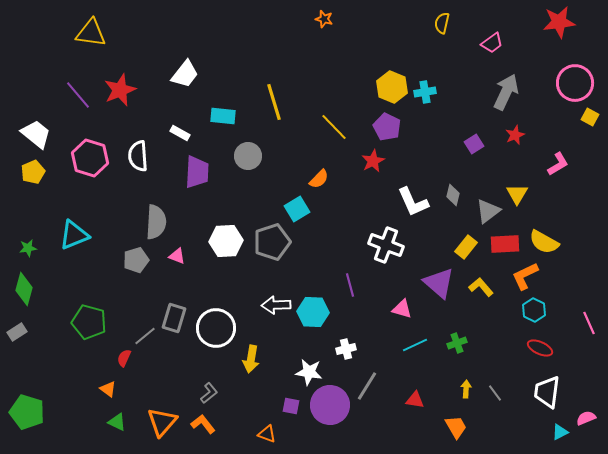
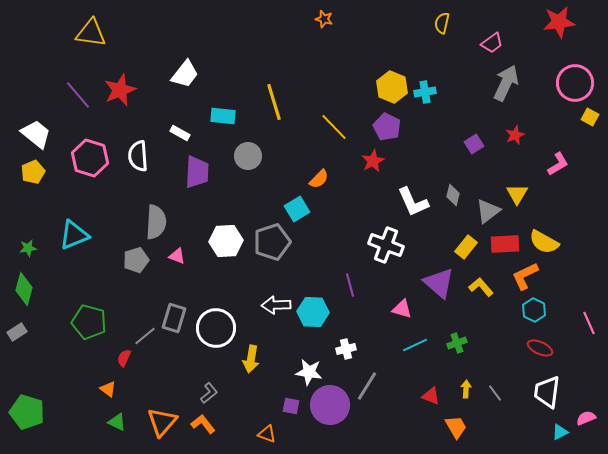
gray arrow at (506, 92): moved 9 px up
red triangle at (415, 400): moved 16 px right, 4 px up; rotated 12 degrees clockwise
